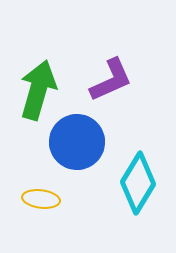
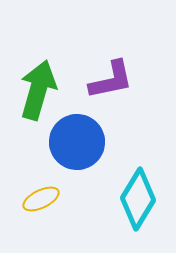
purple L-shape: rotated 12 degrees clockwise
cyan diamond: moved 16 px down
yellow ellipse: rotated 33 degrees counterclockwise
